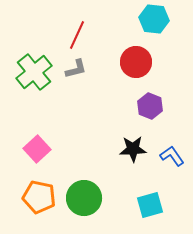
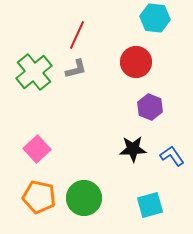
cyan hexagon: moved 1 px right, 1 px up
purple hexagon: moved 1 px down
